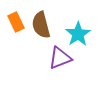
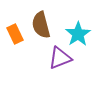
orange rectangle: moved 1 px left, 12 px down
